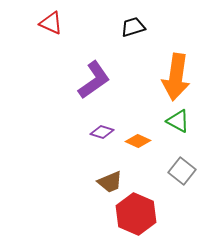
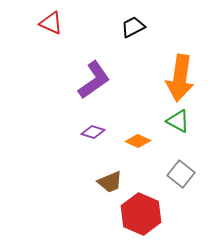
black trapezoid: rotated 10 degrees counterclockwise
orange arrow: moved 4 px right, 1 px down
purple diamond: moved 9 px left
gray square: moved 1 px left, 3 px down
red hexagon: moved 5 px right
